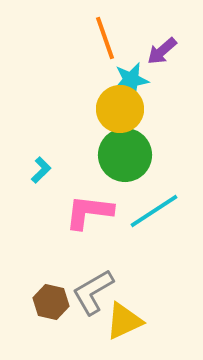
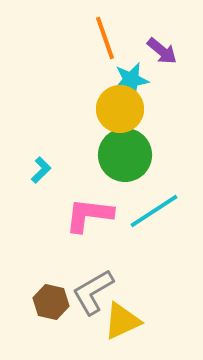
purple arrow: rotated 100 degrees counterclockwise
pink L-shape: moved 3 px down
yellow triangle: moved 2 px left
